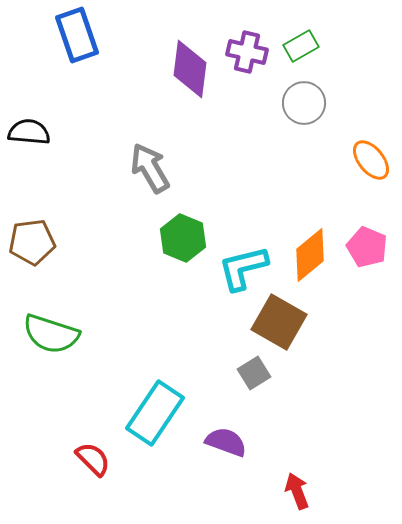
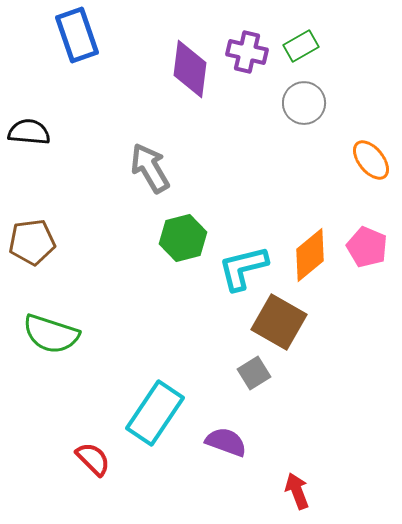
green hexagon: rotated 24 degrees clockwise
